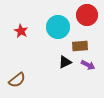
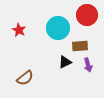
cyan circle: moved 1 px down
red star: moved 2 px left, 1 px up
purple arrow: rotated 48 degrees clockwise
brown semicircle: moved 8 px right, 2 px up
